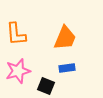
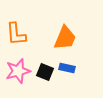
blue rectangle: rotated 21 degrees clockwise
black square: moved 1 px left, 14 px up
